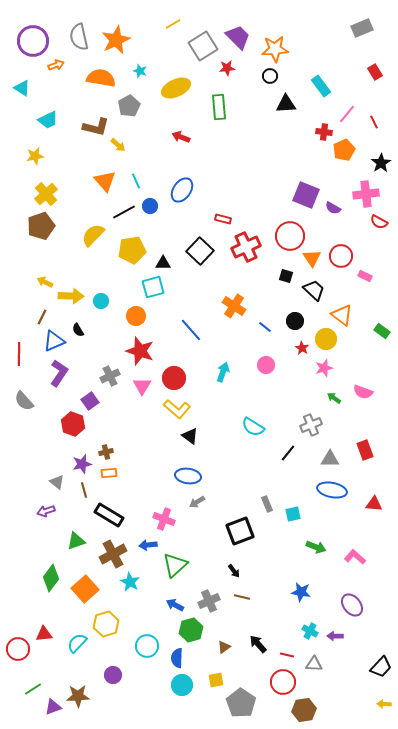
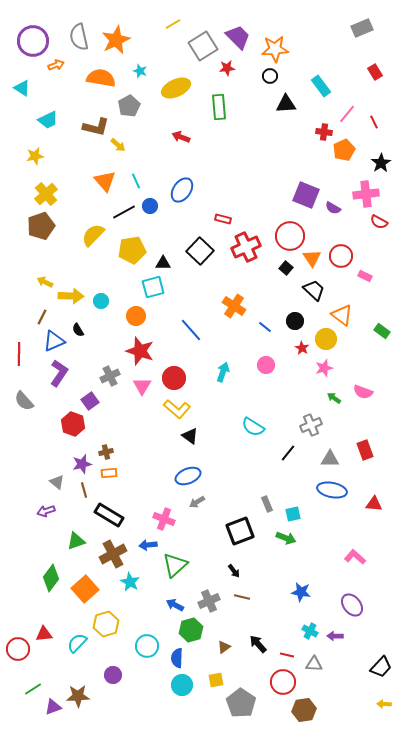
black square at (286, 276): moved 8 px up; rotated 24 degrees clockwise
blue ellipse at (188, 476): rotated 30 degrees counterclockwise
green arrow at (316, 547): moved 30 px left, 9 px up
